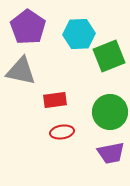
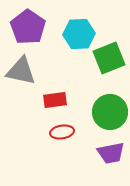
green square: moved 2 px down
